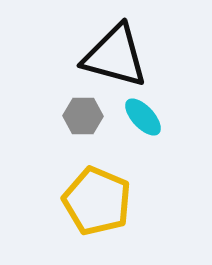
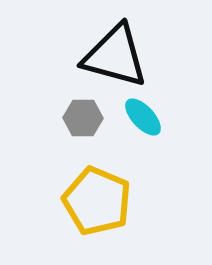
gray hexagon: moved 2 px down
